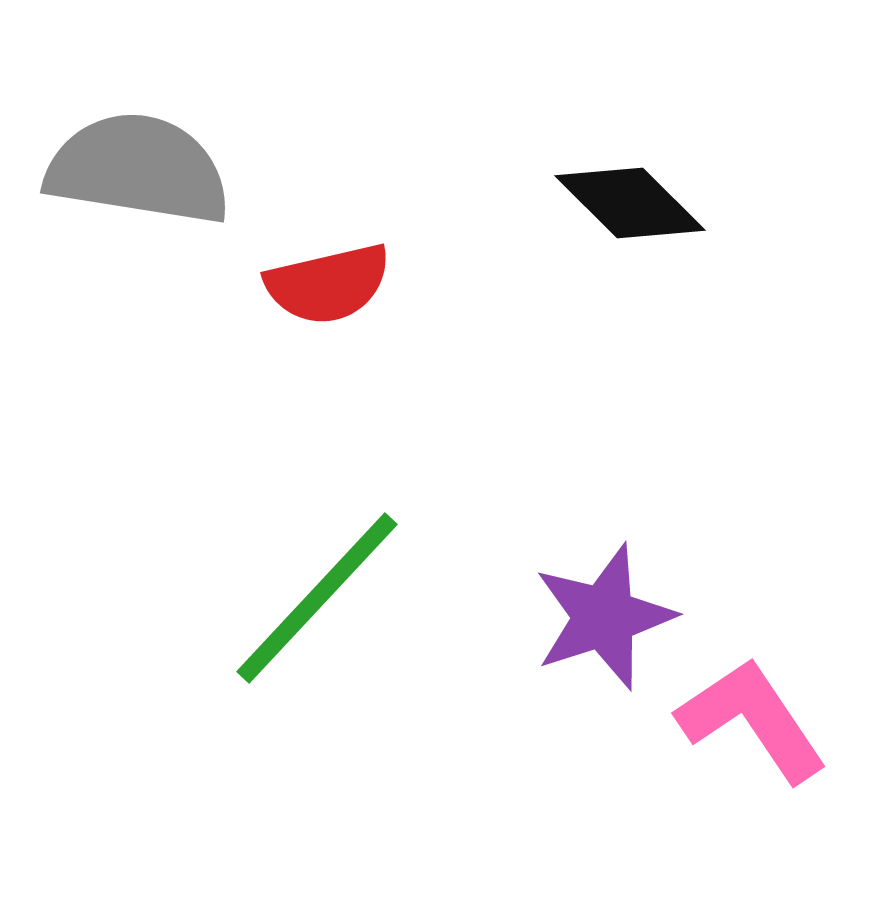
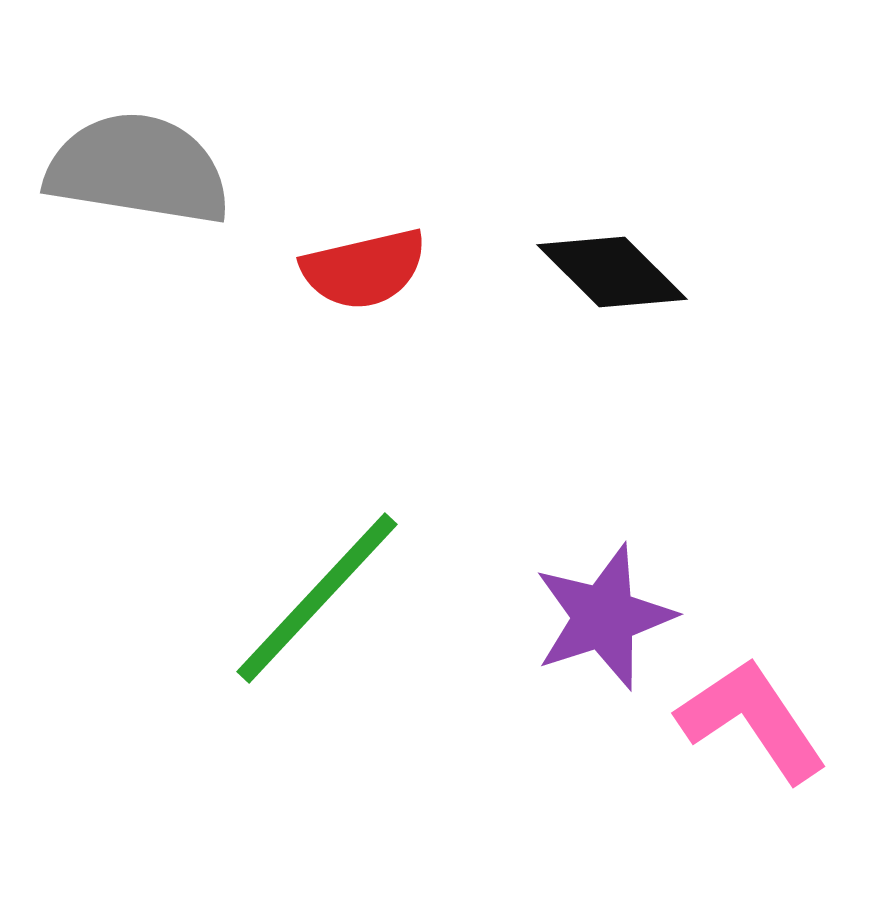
black diamond: moved 18 px left, 69 px down
red semicircle: moved 36 px right, 15 px up
